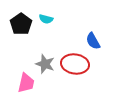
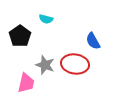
black pentagon: moved 1 px left, 12 px down
gray star: moved 1 px down
